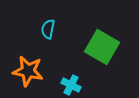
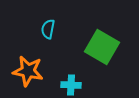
cyan cross: rotated 24 degrees counterclockwise
